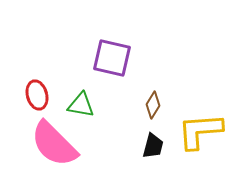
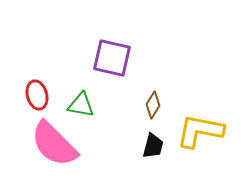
yellow L-shape: rotated 15 degrees clockwise
